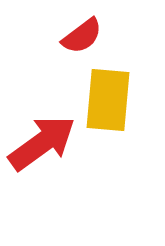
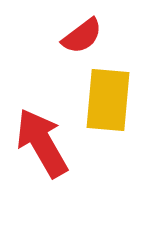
red arrow: rotated 84 degrees counterclockwise
